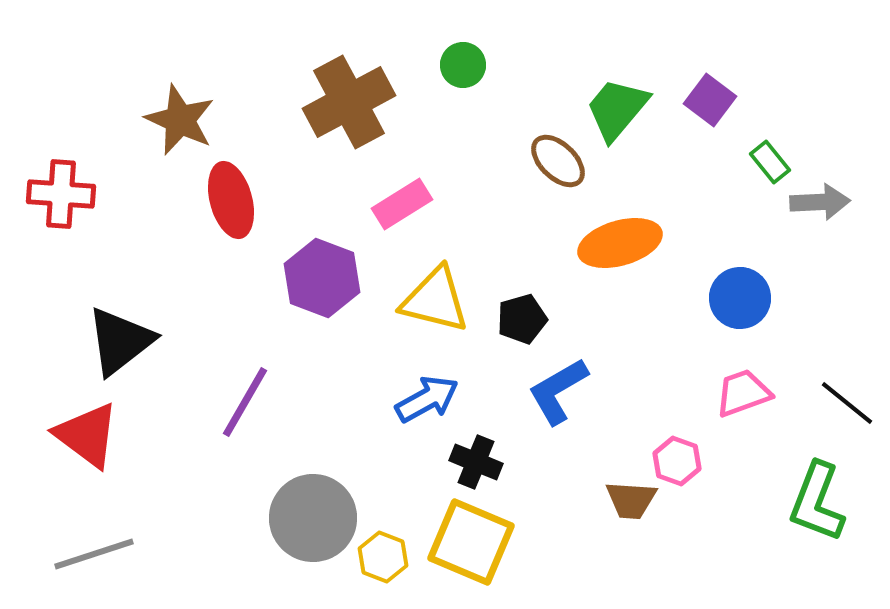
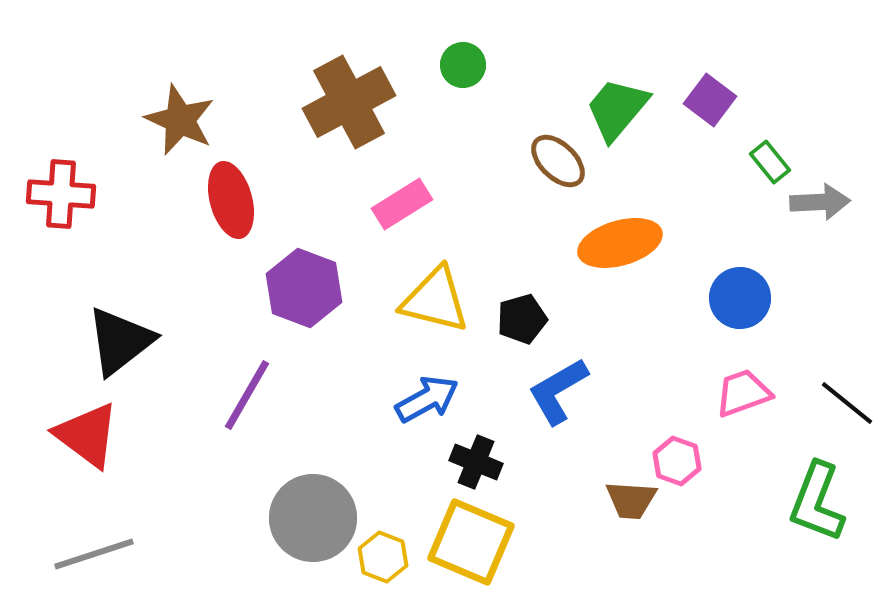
purple hexagon: moved 18 px left, 10 px down
purple line: moved 2 px right, 7 px up
